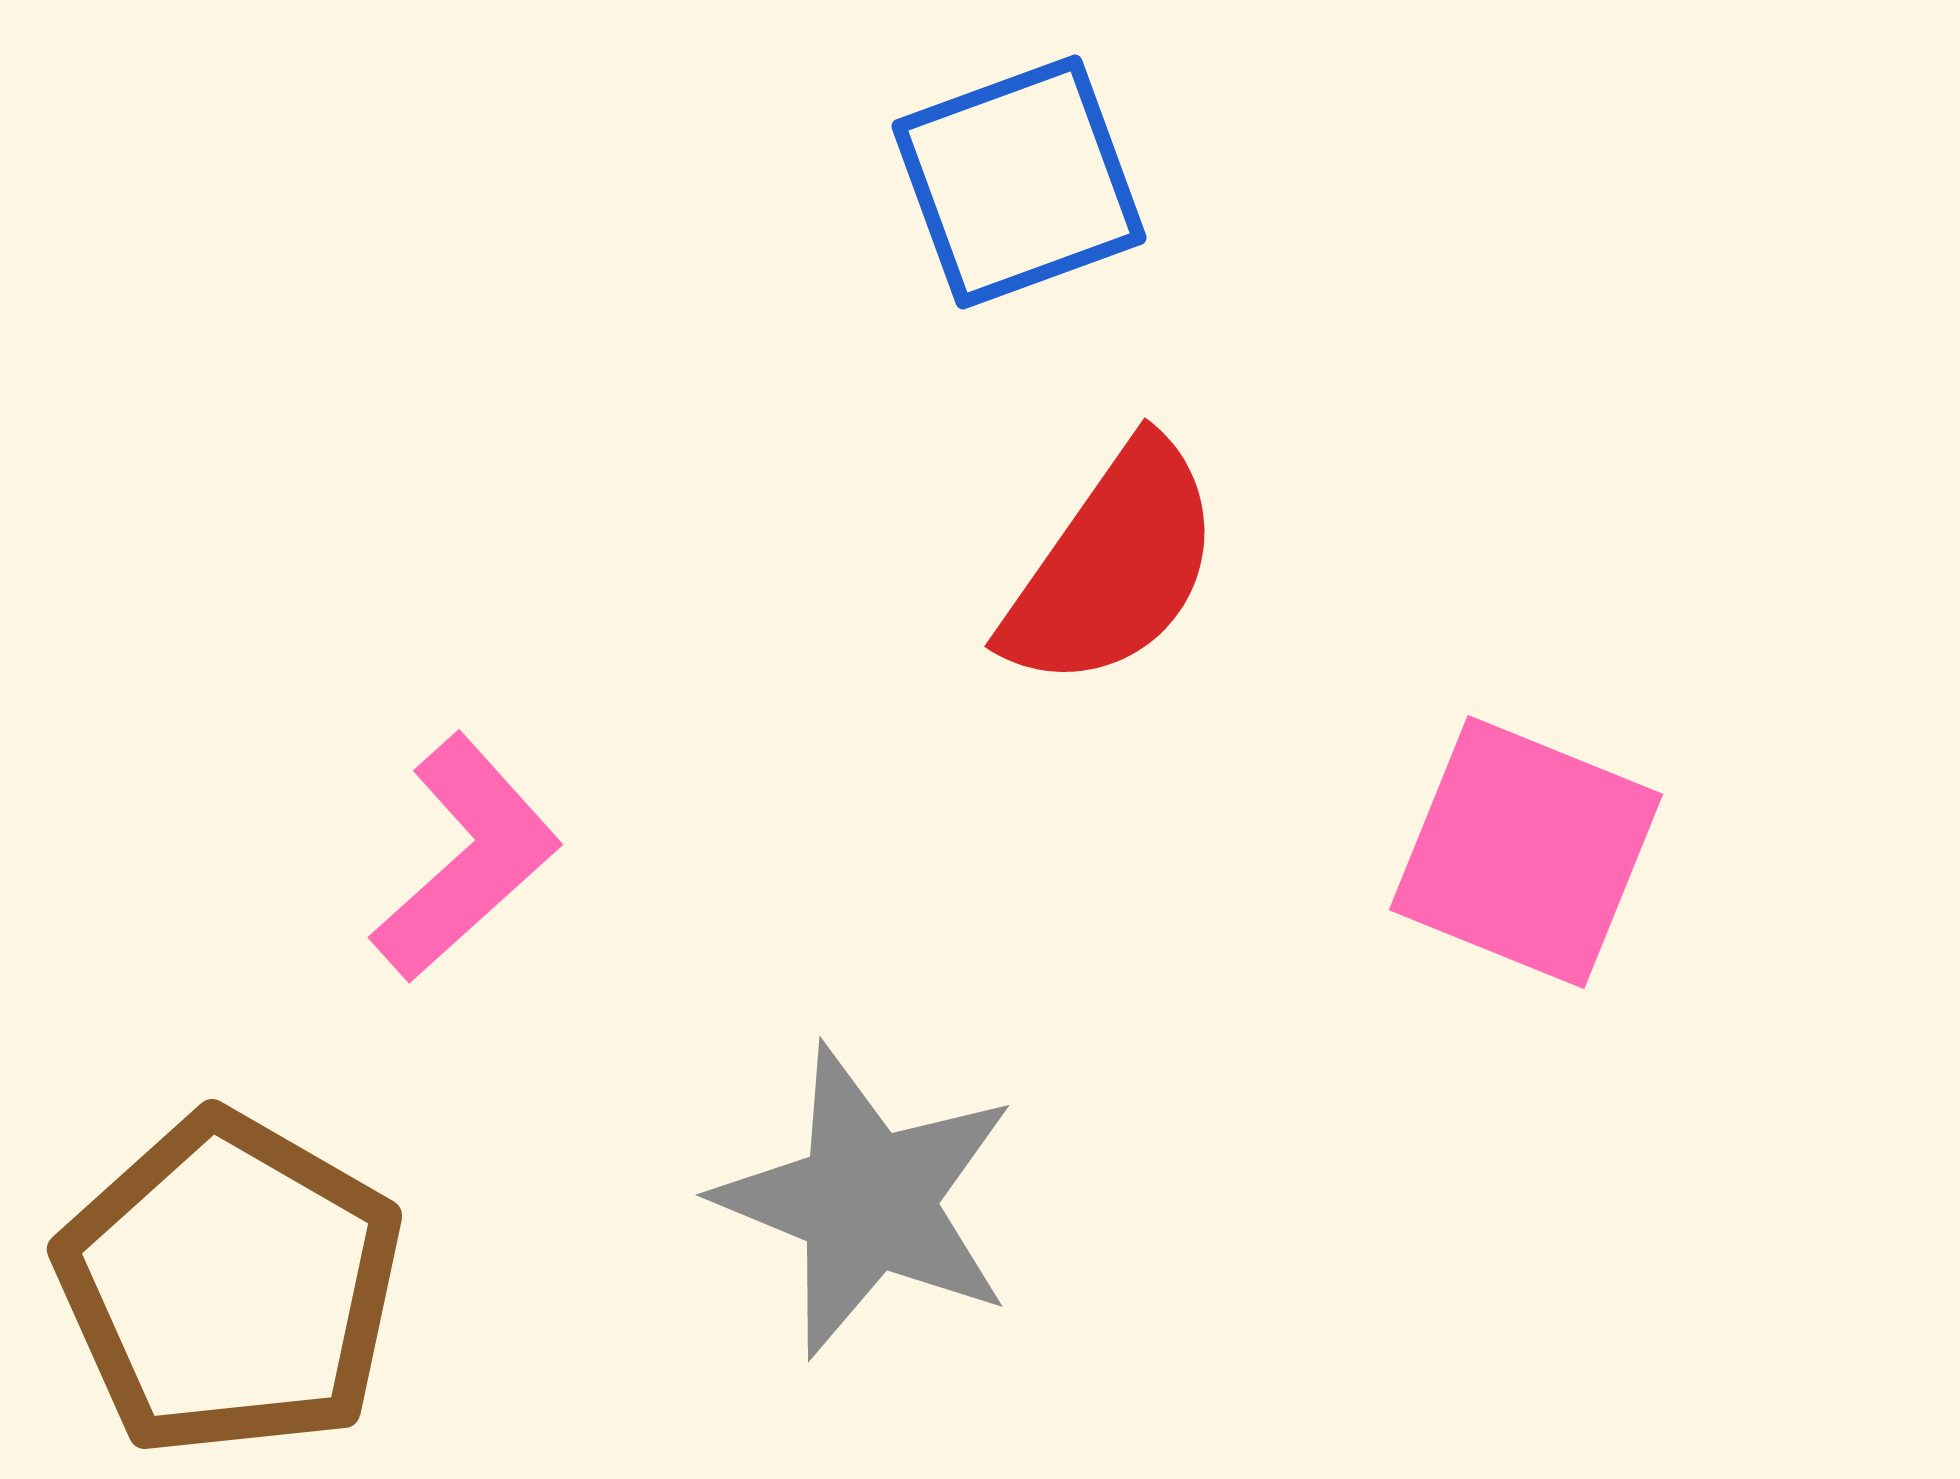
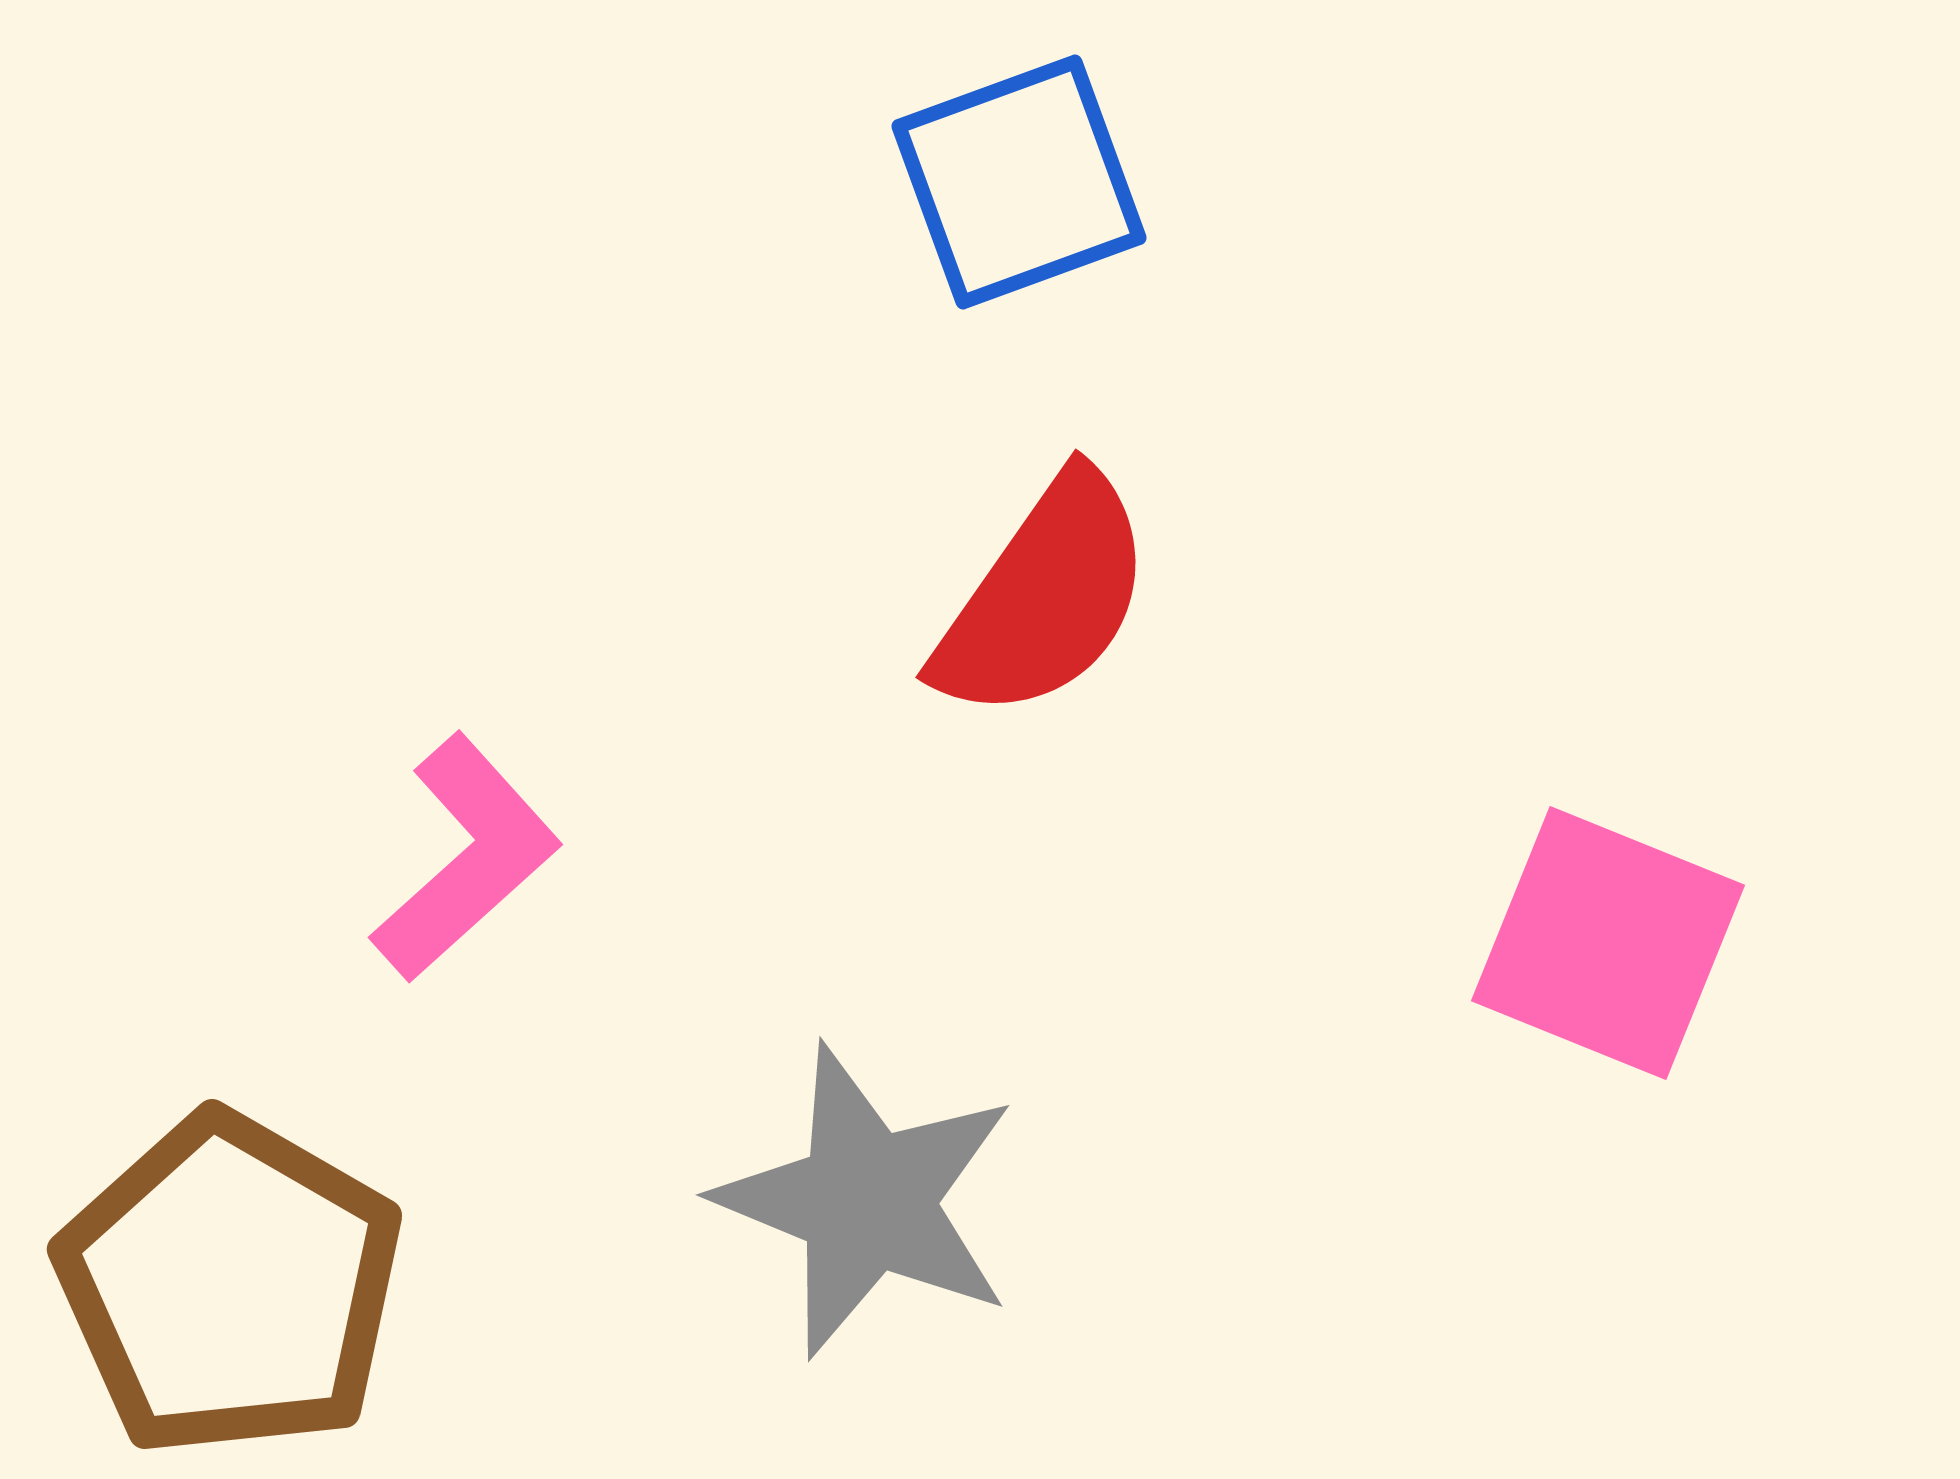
red semicircle: moved 69 px left, 31 px down
pink square: moved 82 px right, 91 px down
